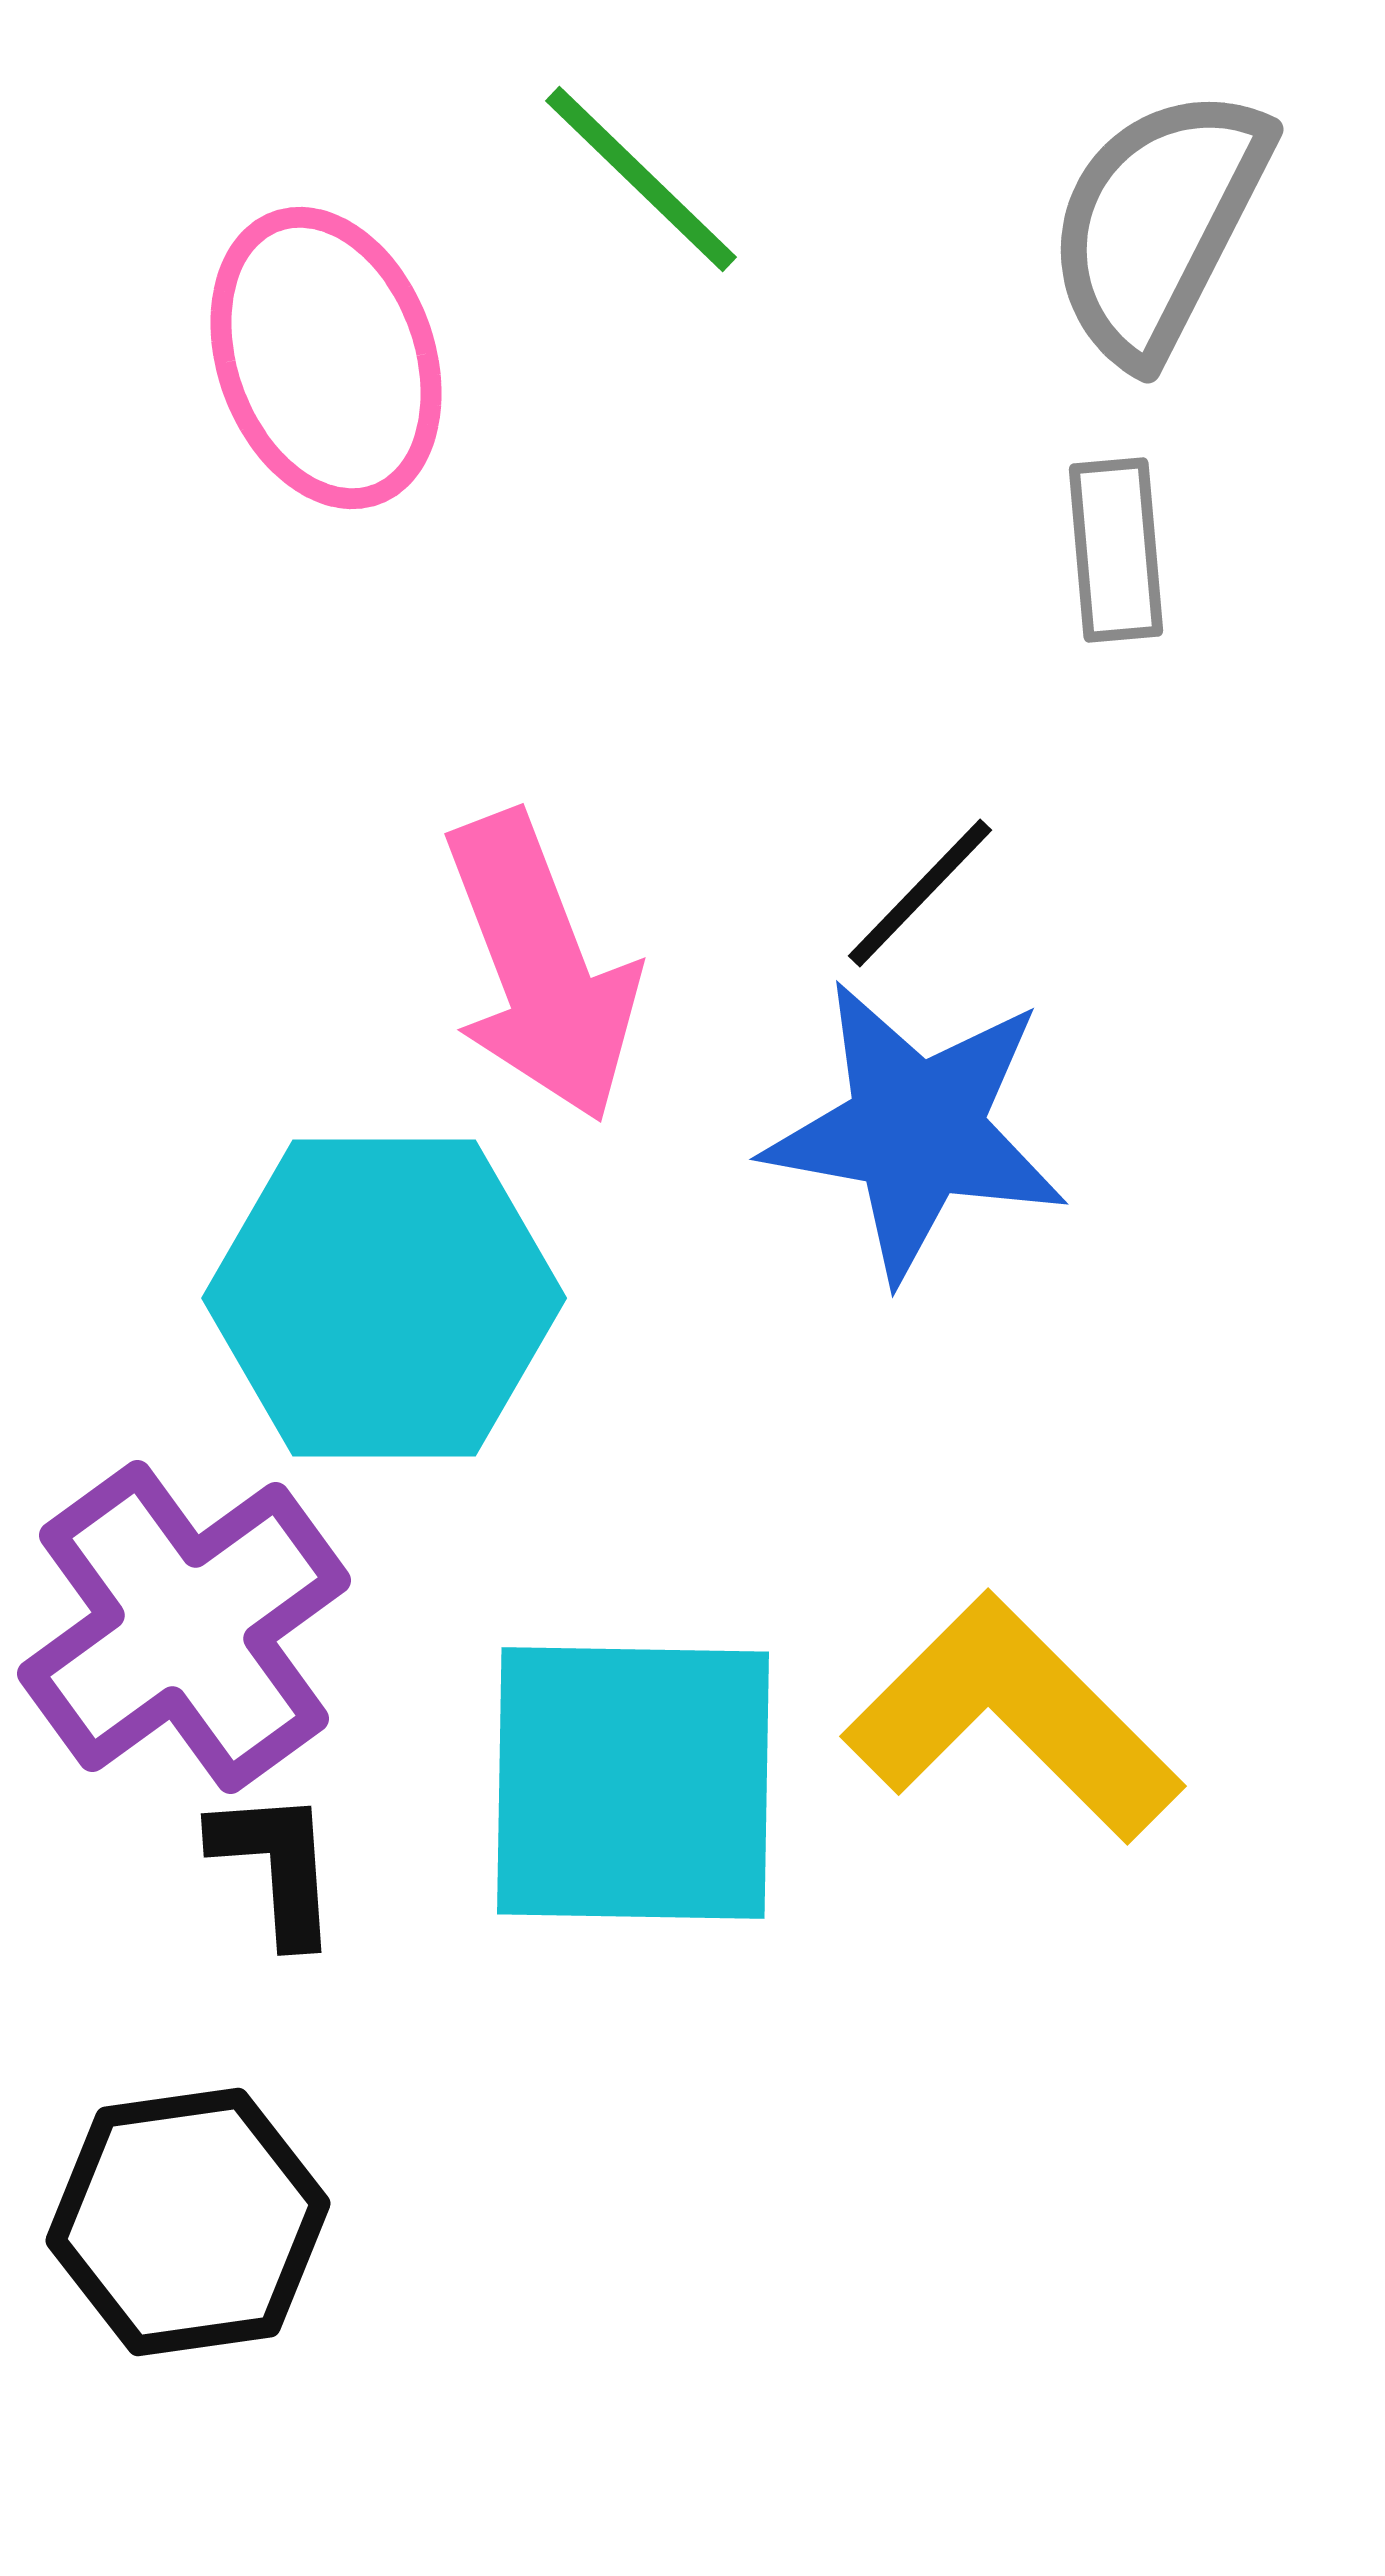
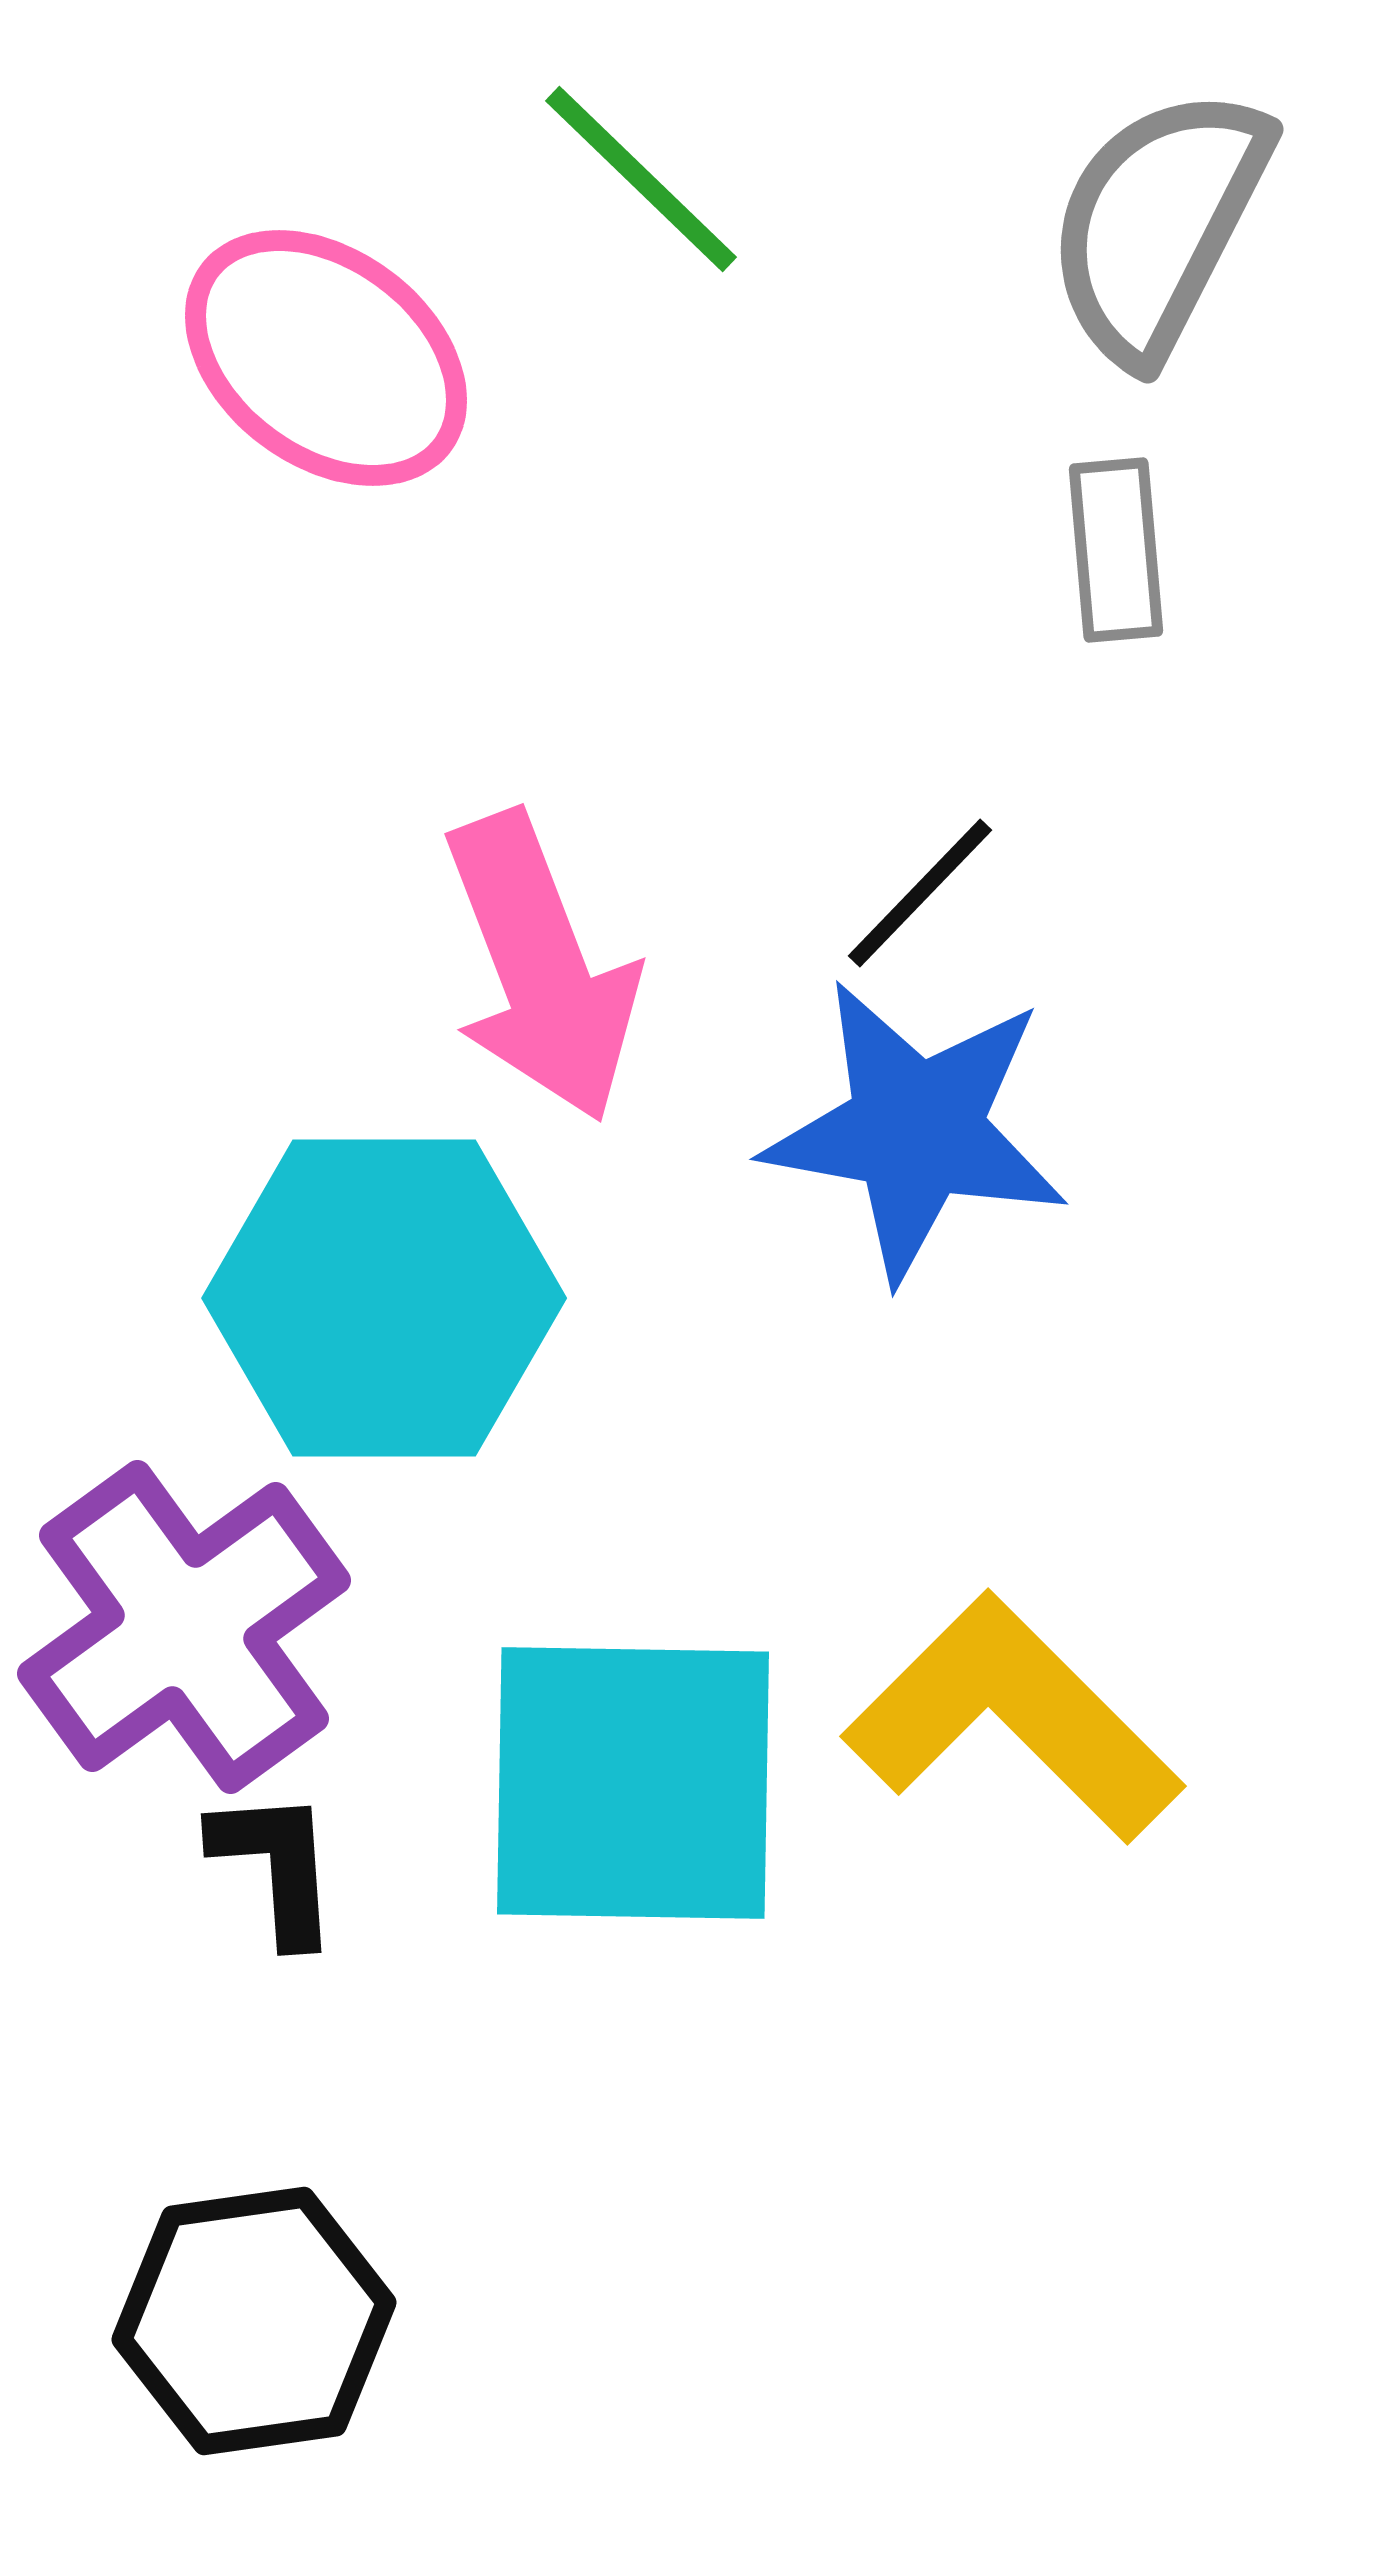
pink ellipse: rotated 33 degrees counterclockwise
black hexagon: moved 66 px right, 99 px down
